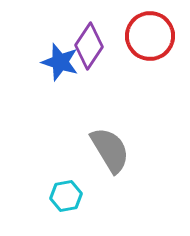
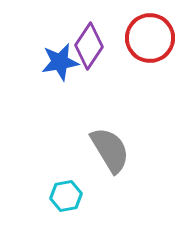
red circle: moved 2 px down
blue star: rotated 27 degrees counterclockwise
